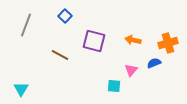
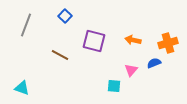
cyan triangle: moved 1 px right, 1 px up; rotated 42 degrees counterclockwise
